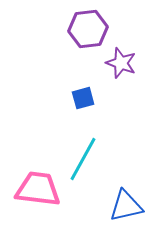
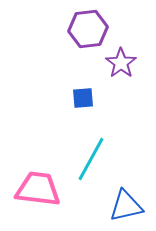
purple star: rotated 16 degrees clockwise
blue square: rotated 10 degrees clockwise
cyan line: moved 8 px right
